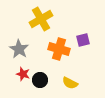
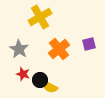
yellow cross: moved 1 px left, 2 px up
purple square: moved 6 px right, 4 px down
orange cross: rotated 35 degrees clockwise
yellow semicircle: moved 20 px left, 4 px down
